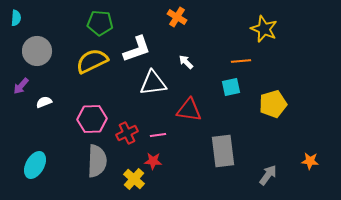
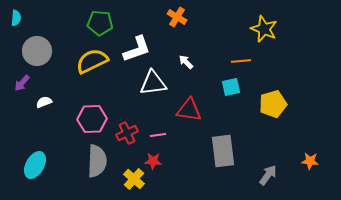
purple arrow: moved 1 px right, 3 px up
